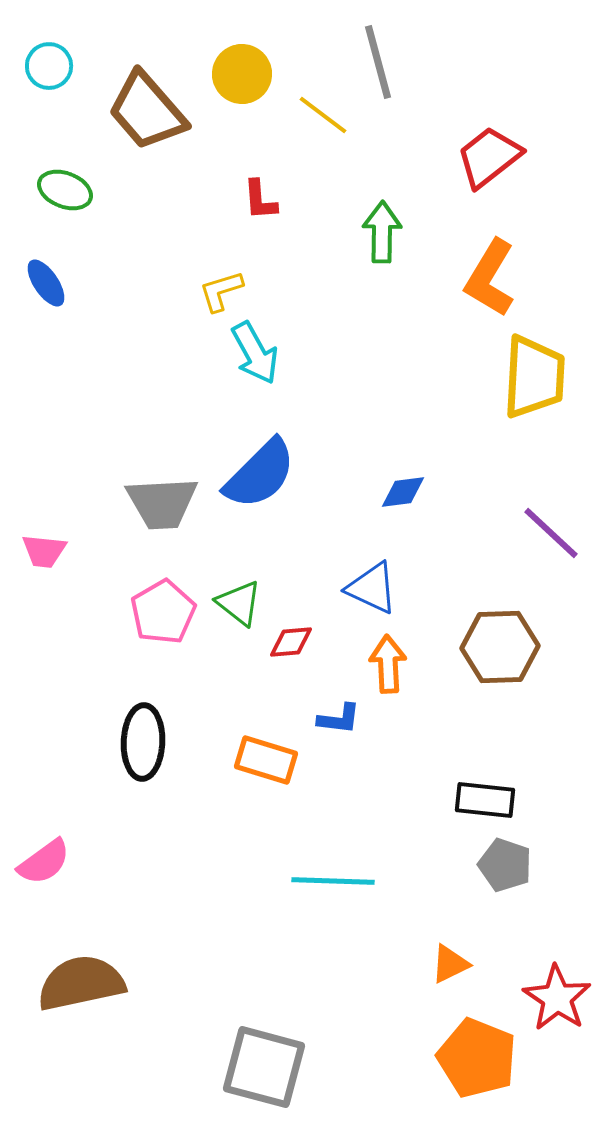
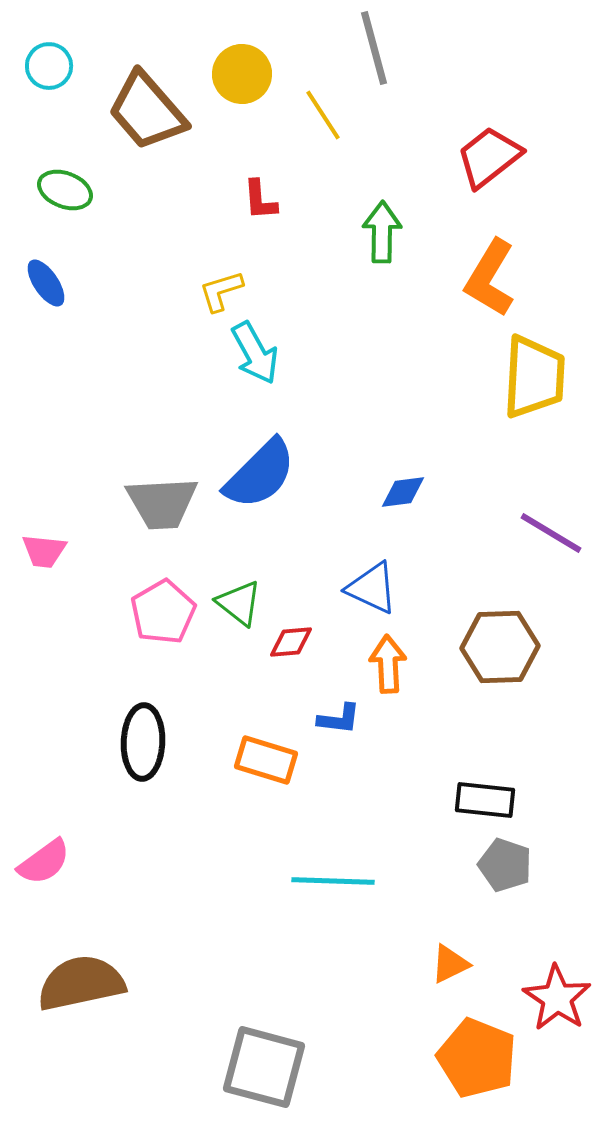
gray line: moved 4 px left, 14 px up
yellow line: rotated 20 degrees clockwise
purple line: rotated 12 degrees counterclockwise
